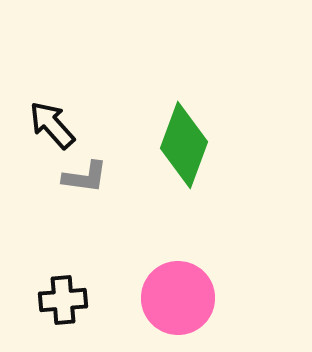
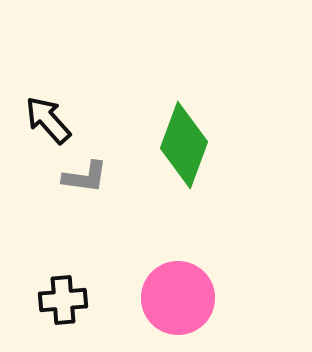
black arrow: moved 4 px left, 5 px up
